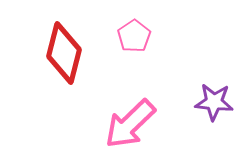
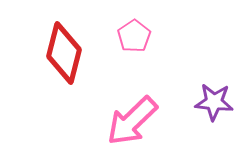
pink arrow: moved 2 px right, 3 px up
